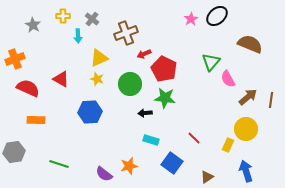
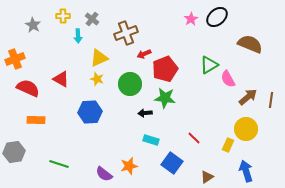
black ellipse: moved 1 px down
green triangle: moved 2 px left, 3 px down; rotated 18 degrees clockwise
red pentagon: moved 1 px right; rotated 25 degrees clockwise
